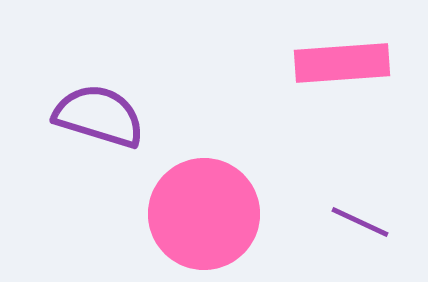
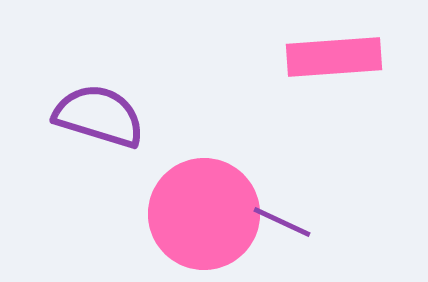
pink rectangle: moved 8 px left, 6 px up
purple line: moved 78 px left
